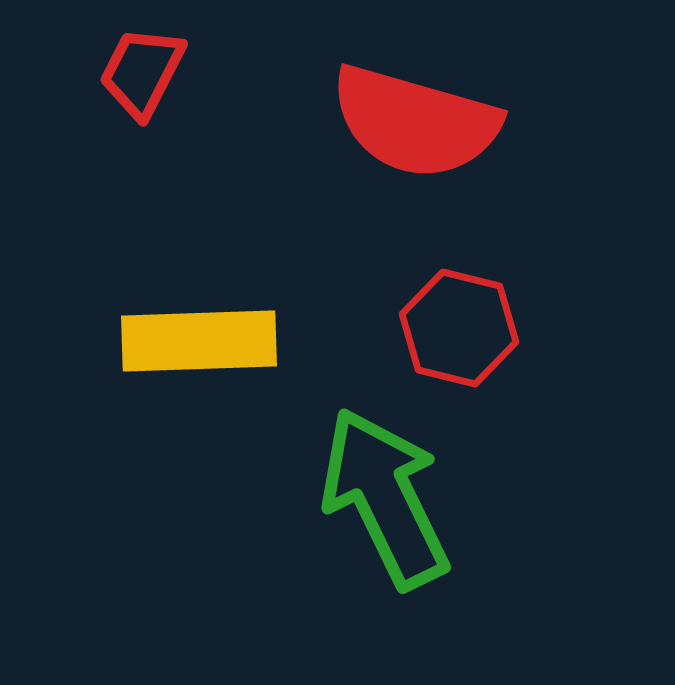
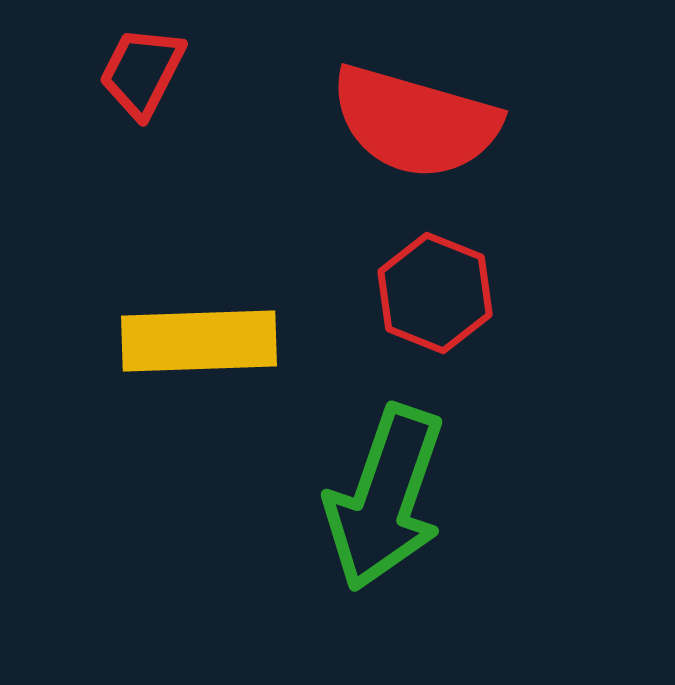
red hexagon: moved 24 px left, 35 px up; rotated 8 degrees clockwise
green arrow: rotated 135 degrees counterclockwise
